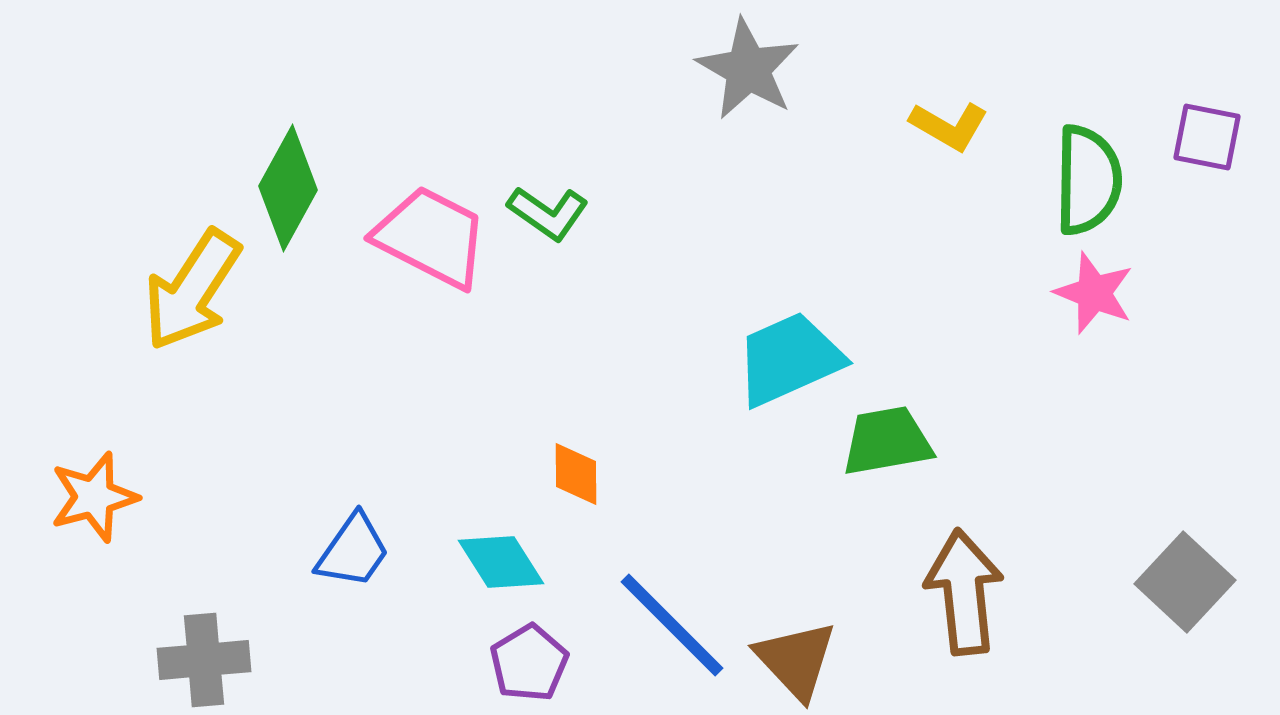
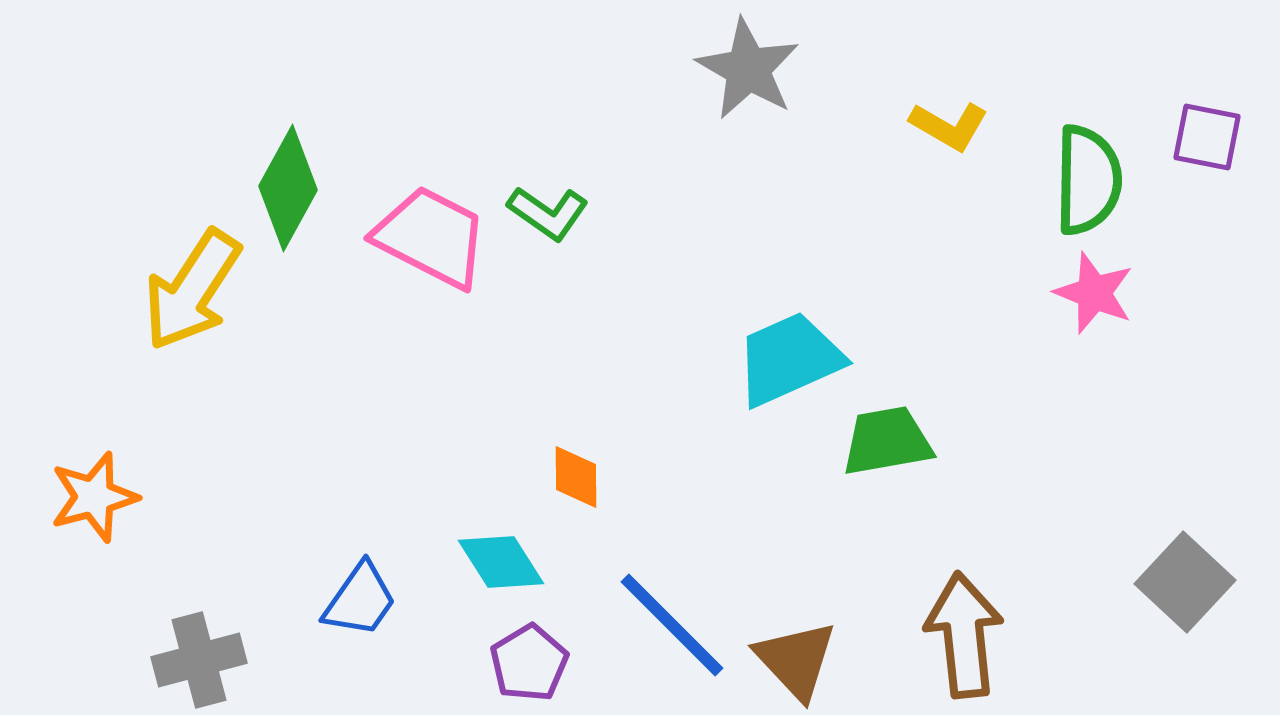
orange diamond: moved 3 px down
blue trapezoid: moved 7 px right, 49 px down
brown arrow: moved 43 px down
gray cross: moved 5 px left; rotated 10 degrees counterclockwise
